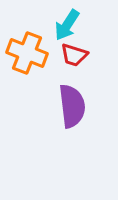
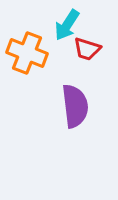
red trapezoid: moved 13 px right, 6 px up
purple semicircle: moved 3 px right
